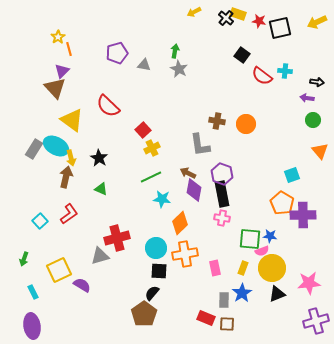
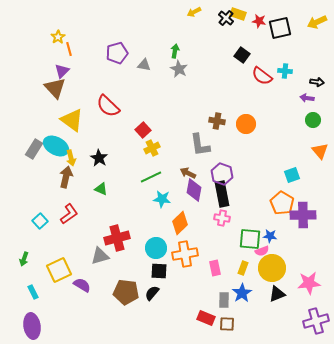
brown pentagon at (144, 314): moved 18 px left, 22 px up; rotated 30 degrees counterclockwise
